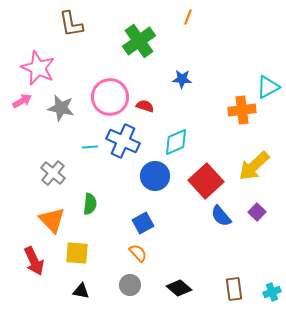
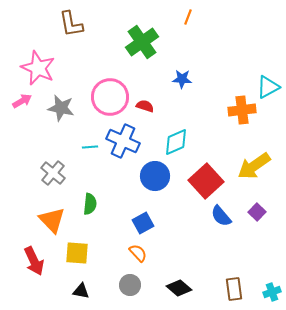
green cross: moved 3 px right, 1 px down
yellow arrow: rotated 8 degrees clockwise
